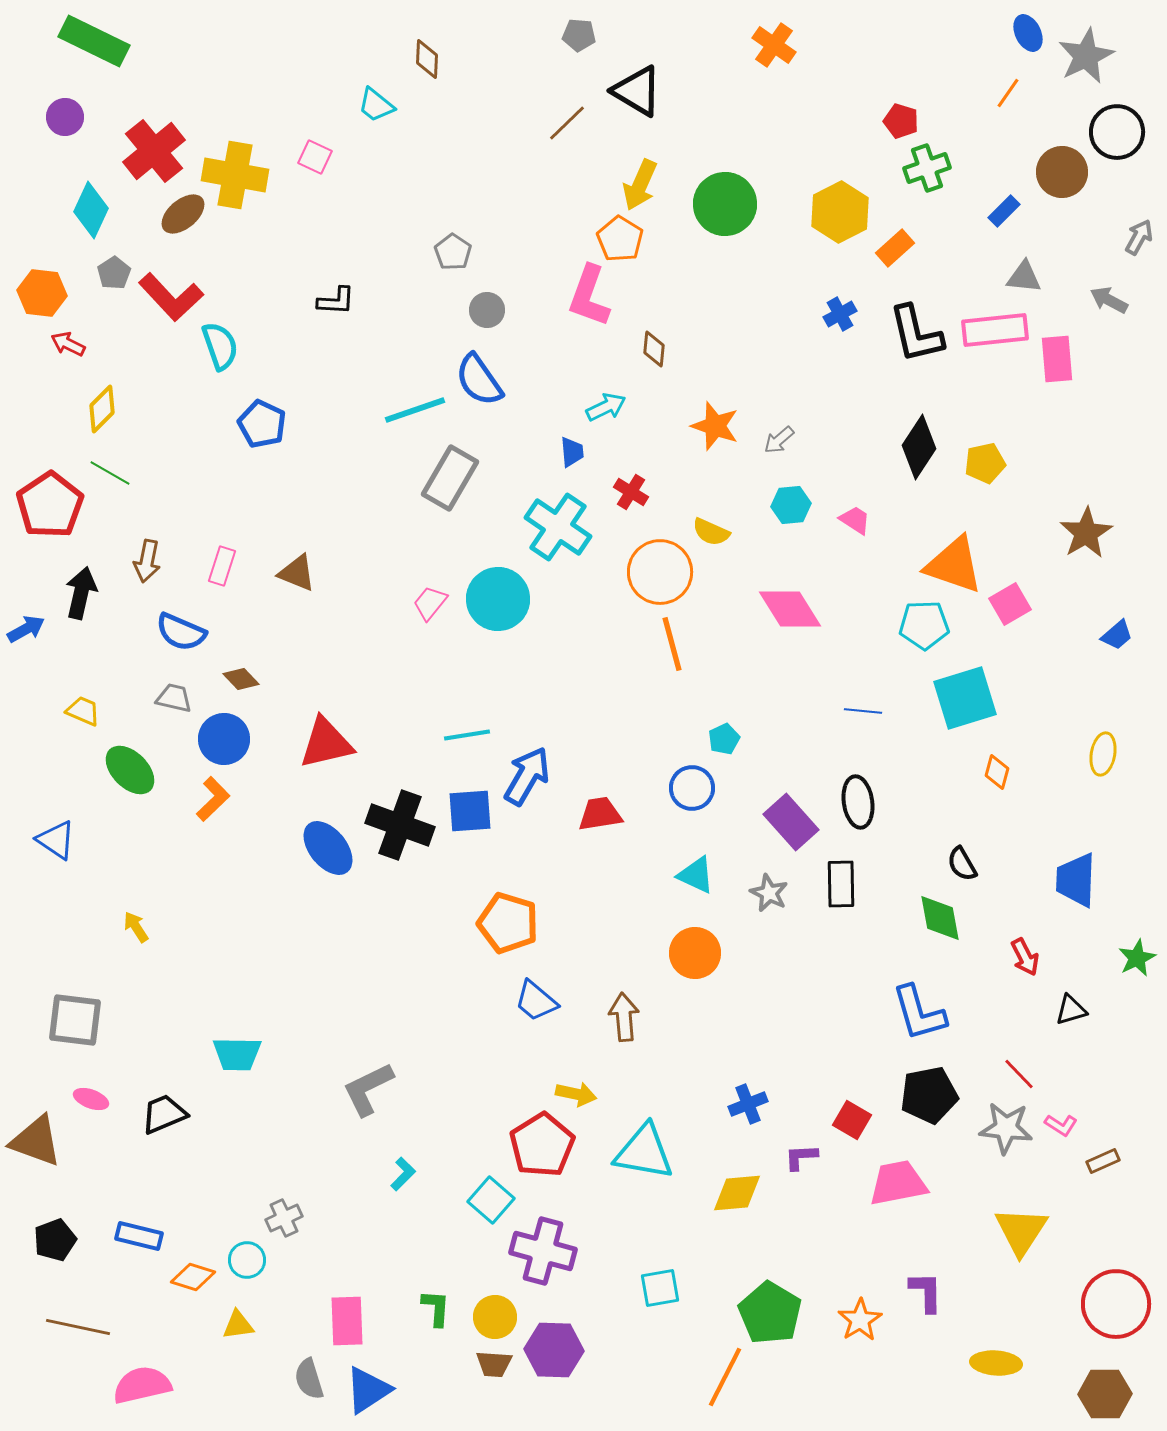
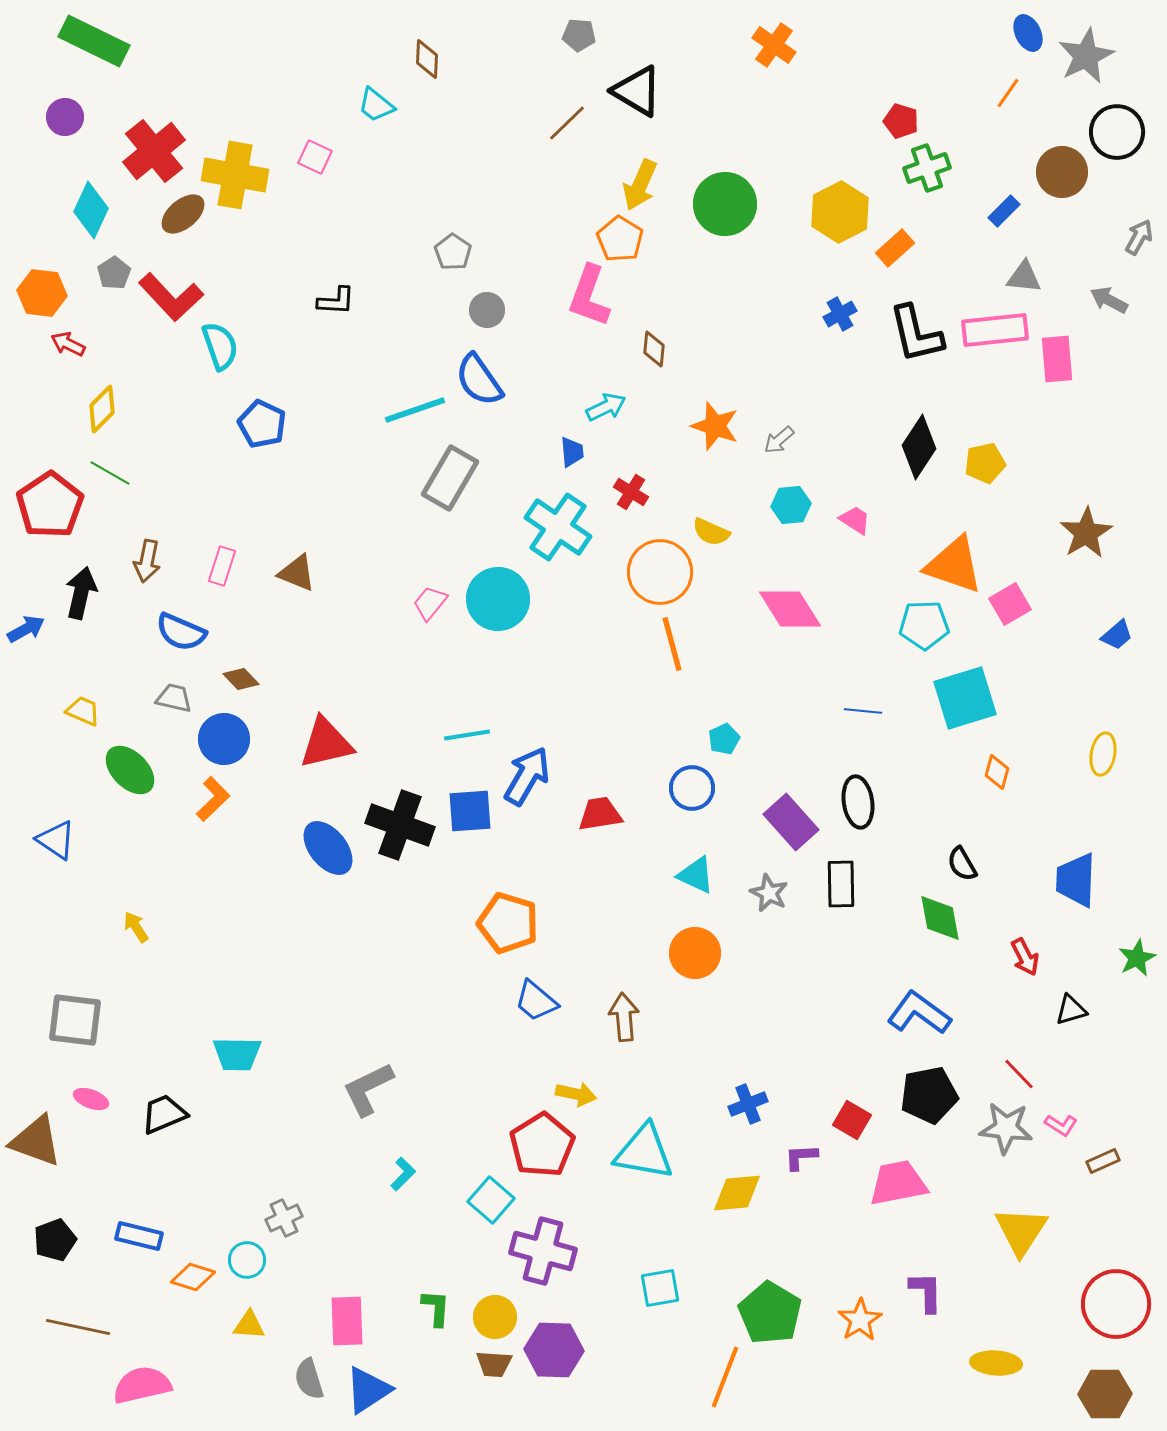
blue L-shape at (919, 1013): rotated 142 degrees clockwise
yellow triangle at (238, 1325): moved 11 px right; rotated 12 degrees clockwise
orange line at (725, 1377): rotated 6 degrees counterclockwise
